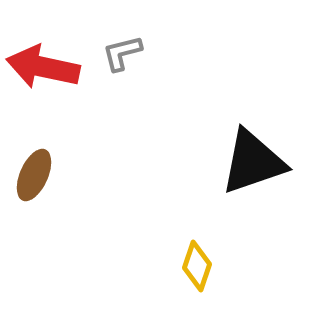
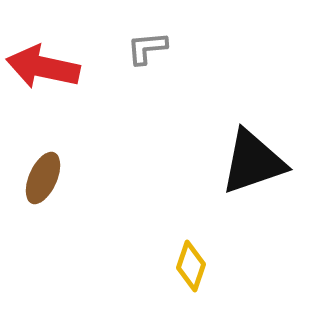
gray L-shape: moved 25 px right, 5 px up; rotated 9 degrees clockwise
brown ellipse: moved 9 px right, 3 px down
yellow diamond: moved 6 px left
